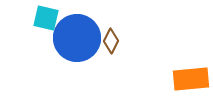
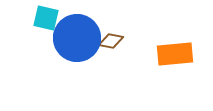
brown diamond: rotated 75 degrees clockwise
orange rectangle: moved 16 px left, 25 px up
